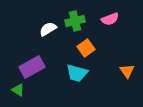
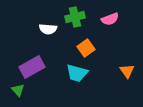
green cross: moved 4 px up
white semicircle: rotated 144 degrees counterclockwise
green triangle: rotated 16 degrees clockwise
